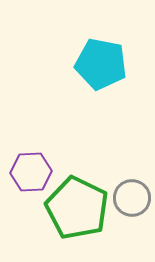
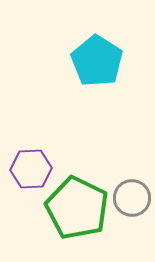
cyan pentagon: moved 4 px left, 3 px up; rotated 21 degrees clockwise
purple hexagon: moved 3 px up
